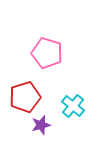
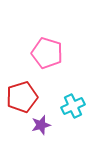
red pentagon: moved 3 px left
cyan cross: rotated 25 degrees clockwise
